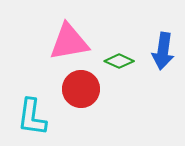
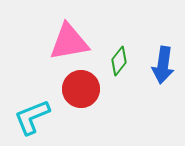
blue arrow: moved 14 px down
green diamond: rotated 76 degrees counterclockwise
cyan L-shape: rotated 60 degrees clockwise
